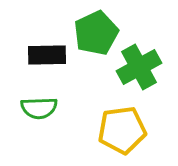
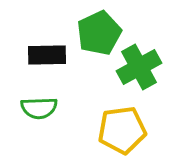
green pentagon: moved 3 px right
